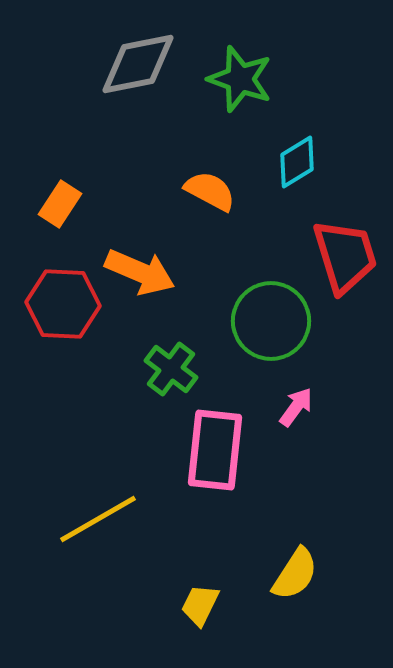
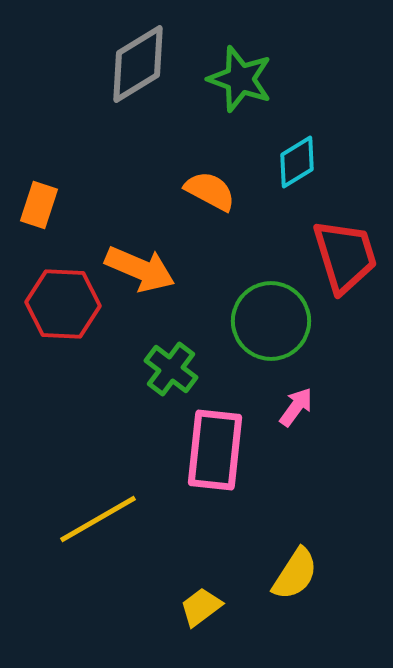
gray diamond: rotated 20 degrees counterclockwise
orange rectangle: moved 21 px left, 1 px down; rotated 15 degrees counterclockwise
orange arrow: moved 3 px up
yellow trapezoid: moved 1 px right, 2 px down; rotated 27 degrees clockwise
